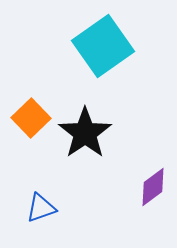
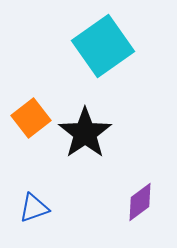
orange square: rotated 6 degrees clockwise
purple diamond: moved 13 px left, 15 px down
blue triangle: moved 7 px left
